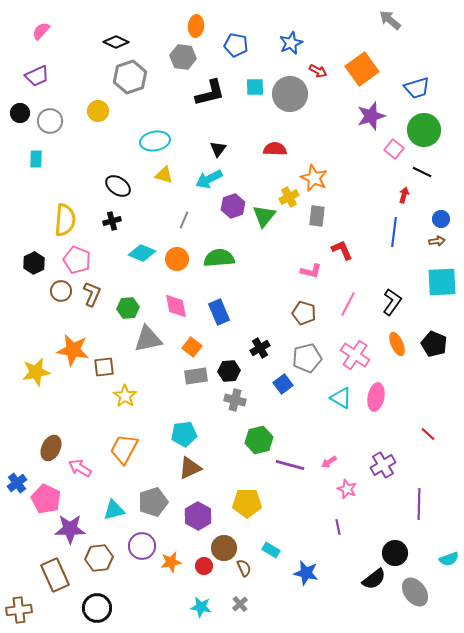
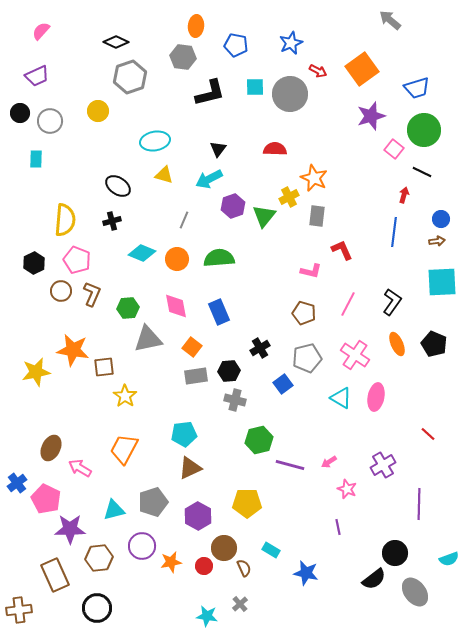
cyan star at (201, 607): moved 6 px right, 9 px down
